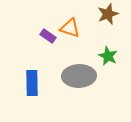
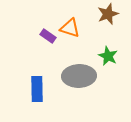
blue rectangle: moved 5 px right, 6 px down
